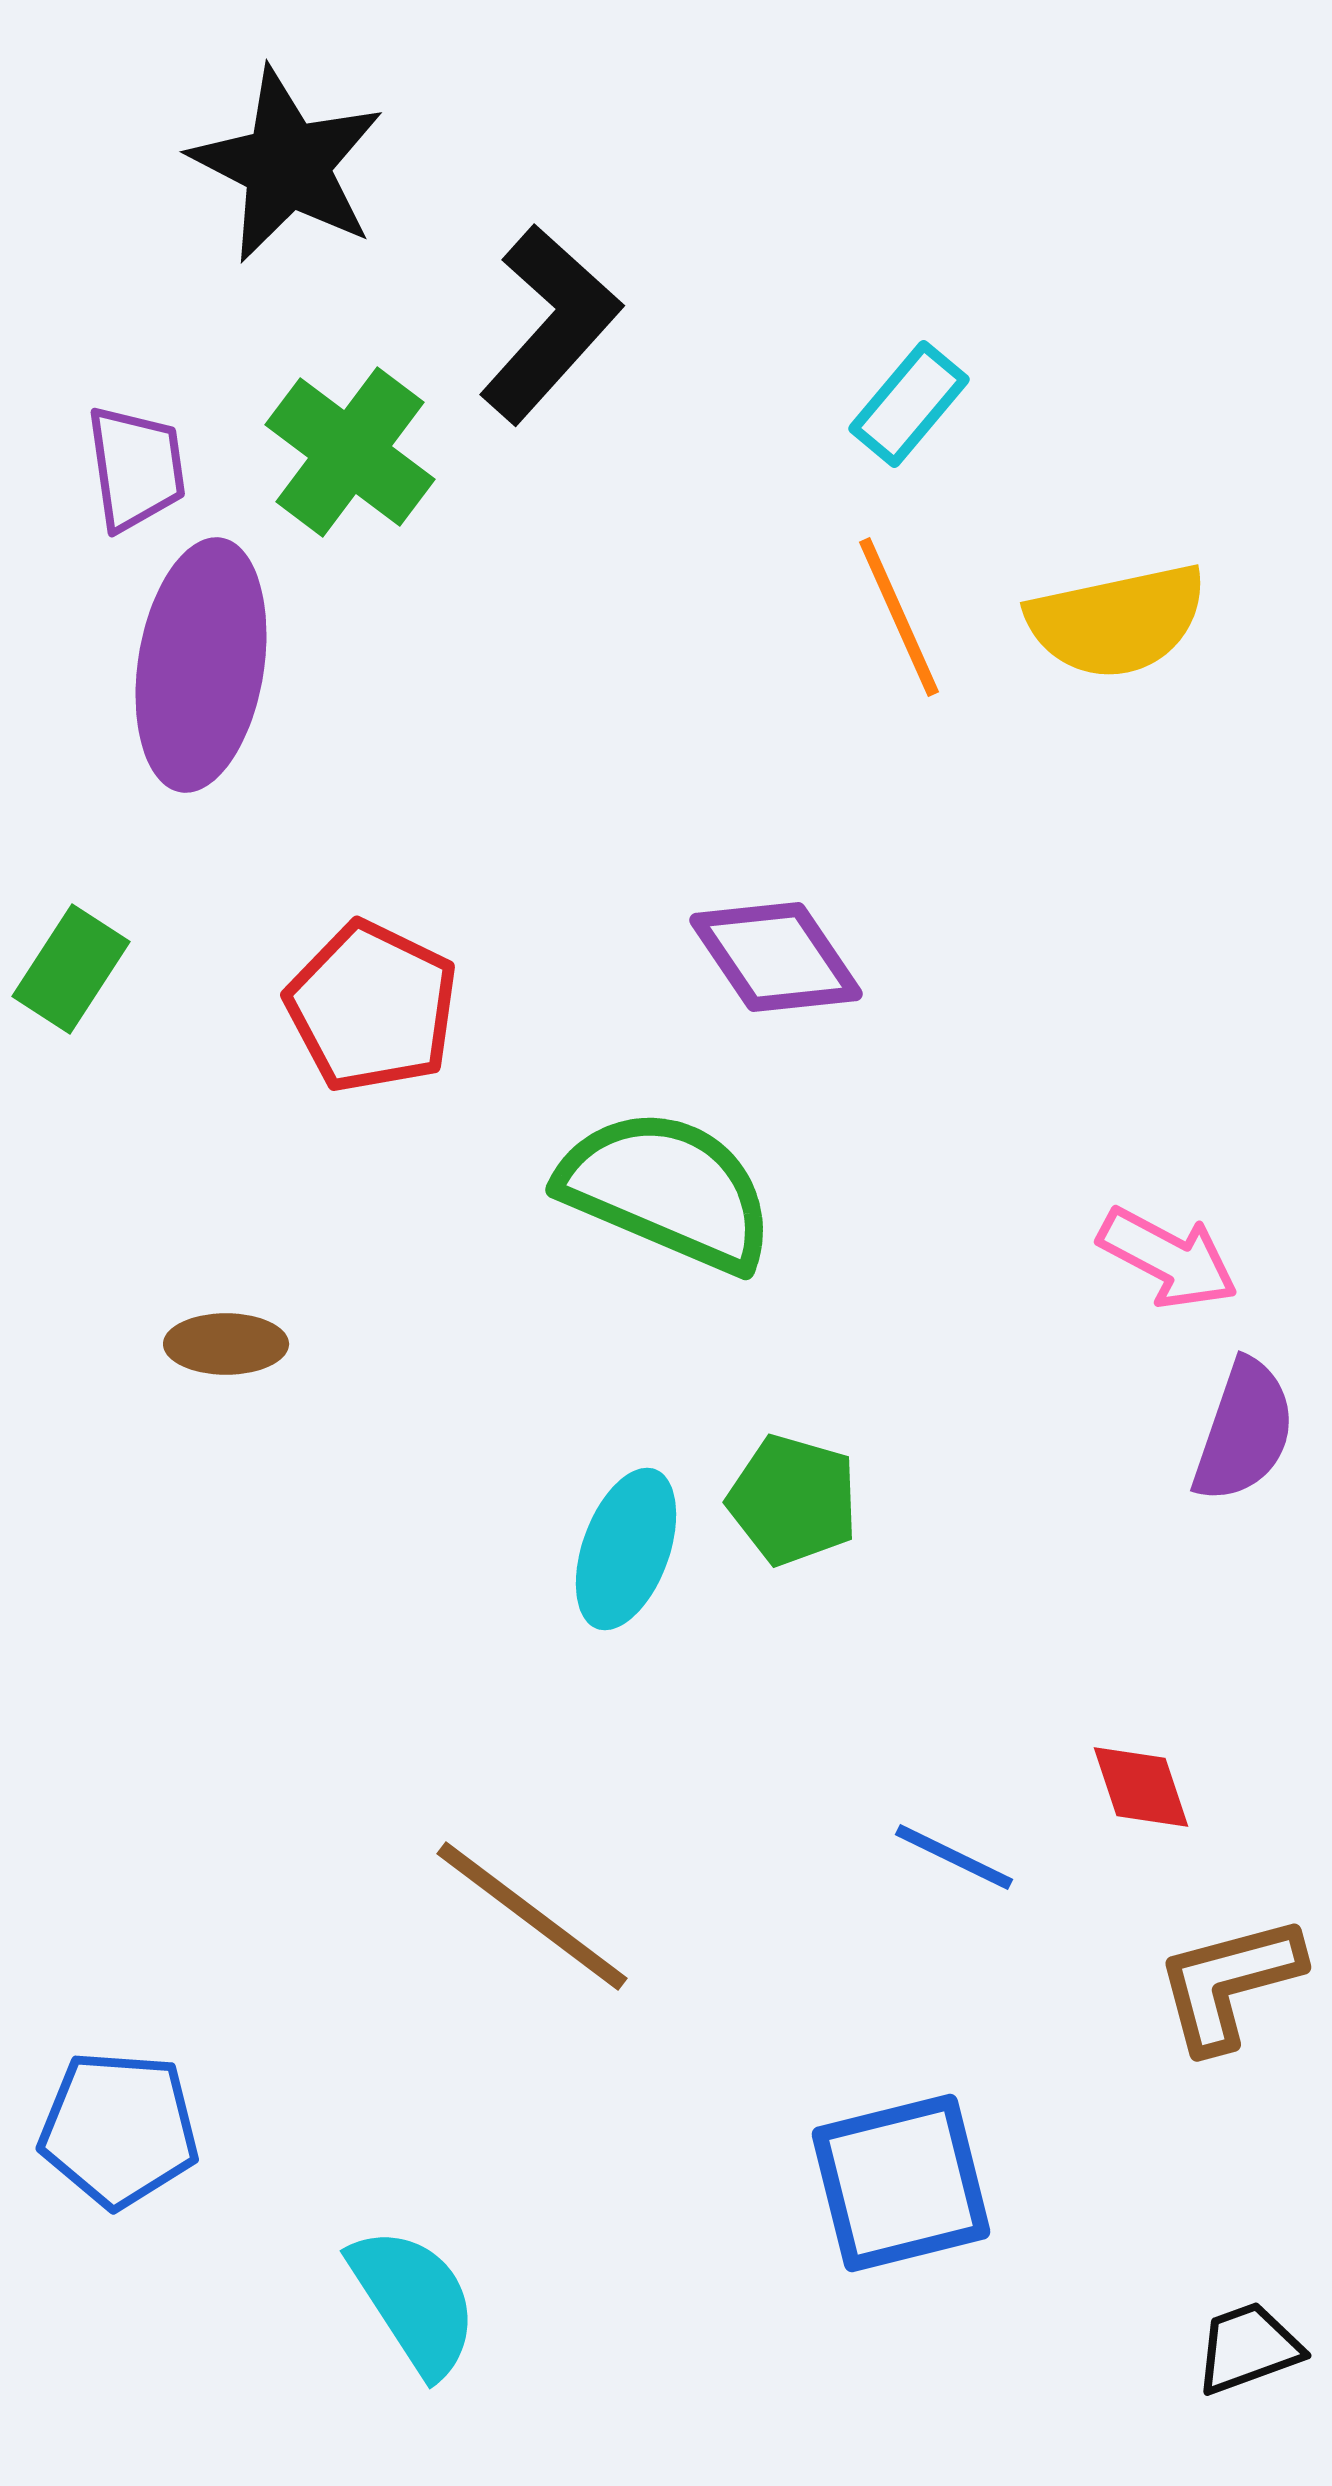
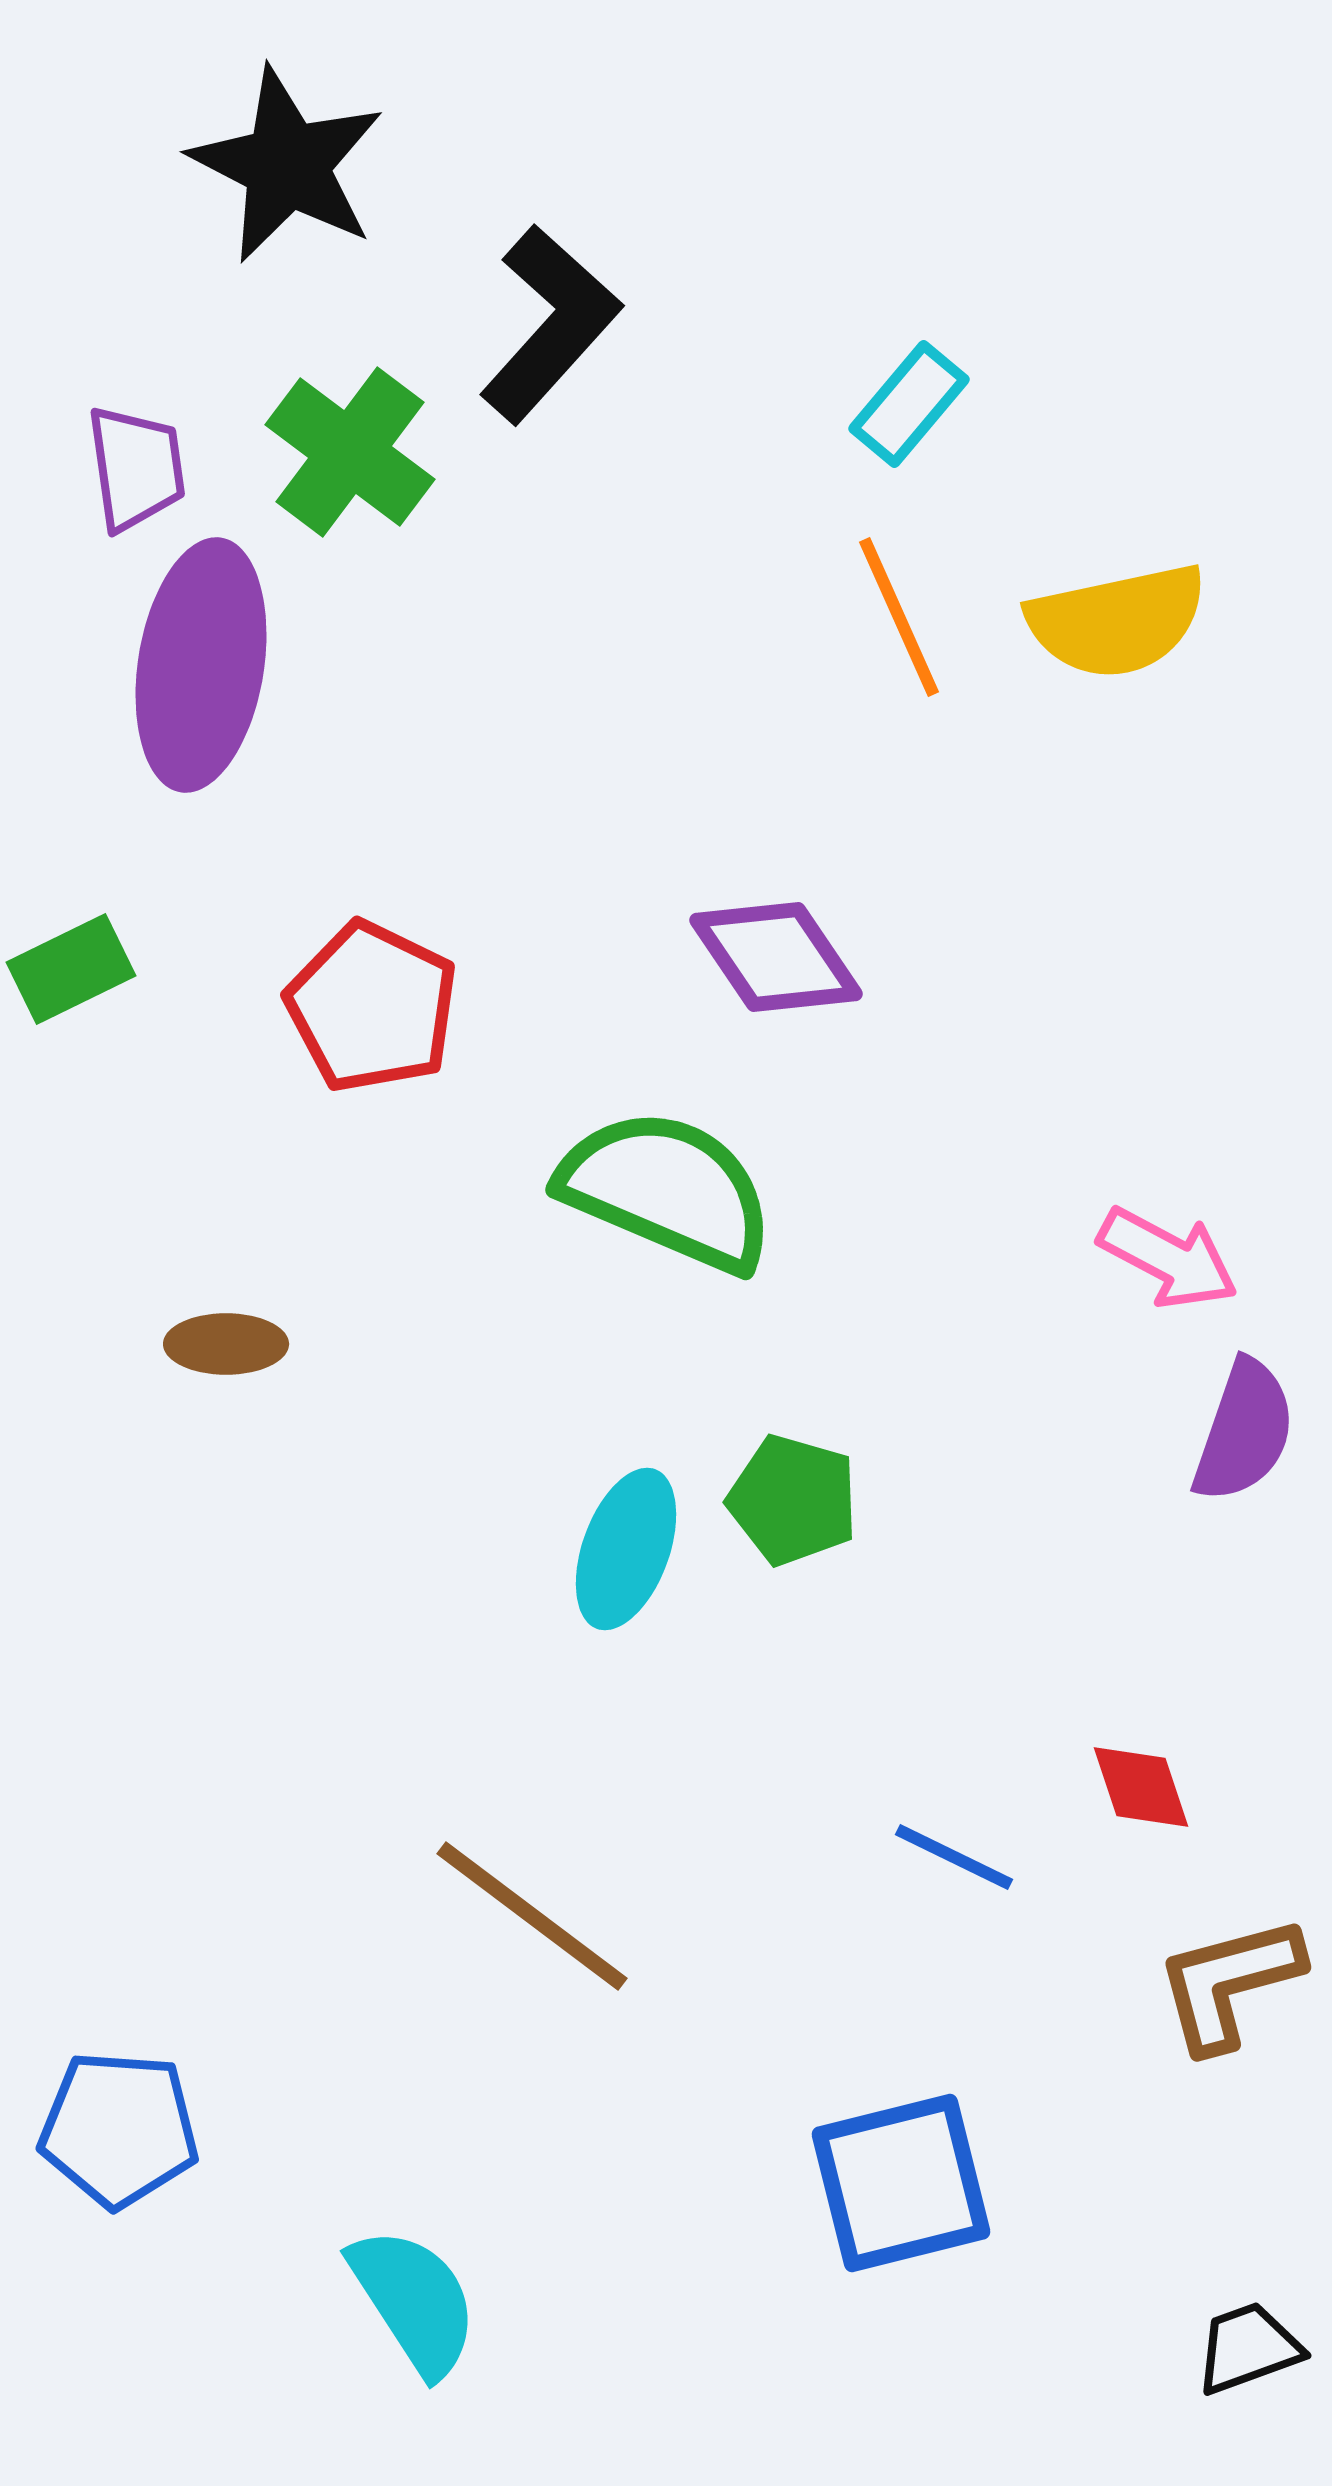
green rectangle: rotated 31 degrees clockwise
